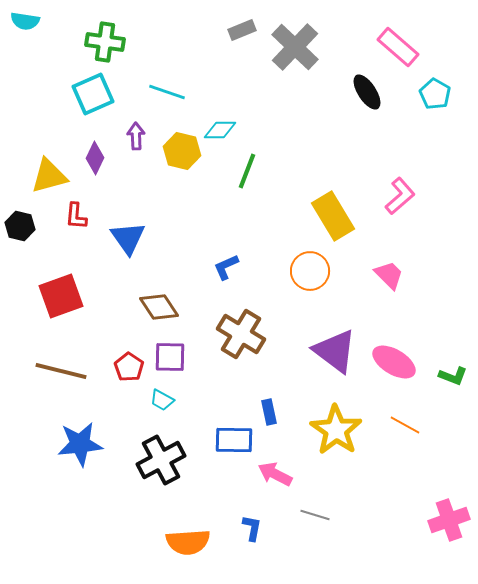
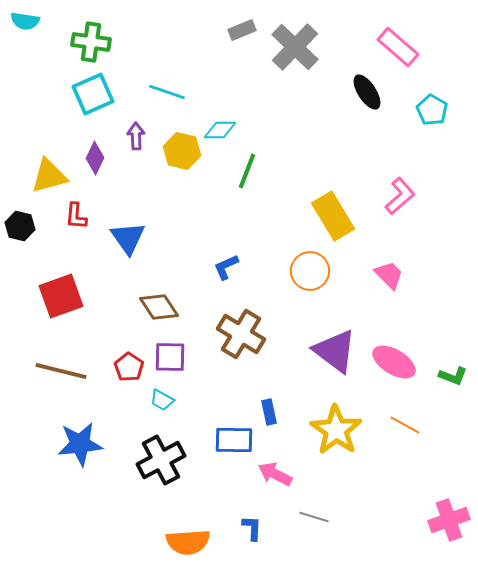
green cross at (105, 42): moved 14 px left
cyan pentagon at (435, 94): moved 3 px left, 16 px down
gray line at (315, 515): moved 1 px left, 2 px down
blue L-shape at (252, 528): rotated 8 degrees counterclockwise
